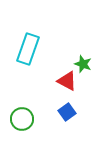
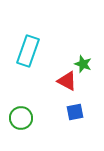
cyan rectangle: moved 2 px down
blue square: moved 8 px right; rotated 24 degrees clockwise
green circle: moved 1 px left, 1 px up
